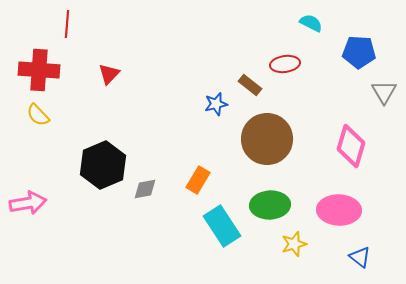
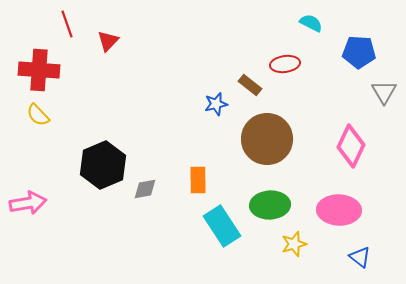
red line: rotated 24 degrees counterclockwise
red triangle: moved 1 px left, 33 px up
pink diamond: rotated 9 degrees clockwise
orange rectangle: rotated 32 degrees counterclockwise
